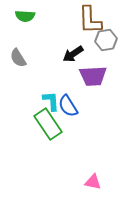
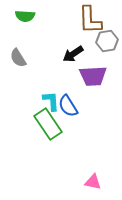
gray hexagon: moved 1 px right, 1 px down
